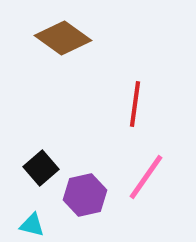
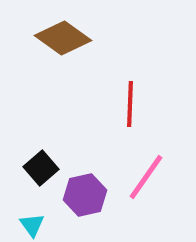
red line: moved 5 px left; rotated 6 degrees counterclockwise
cyan triangle: rotated 40 degrees clockwise
